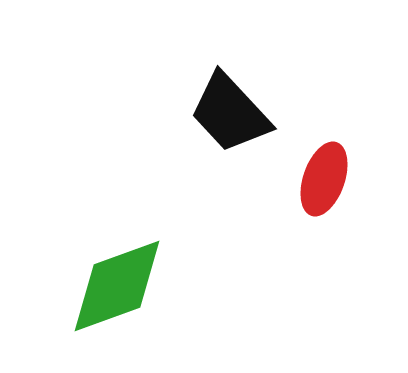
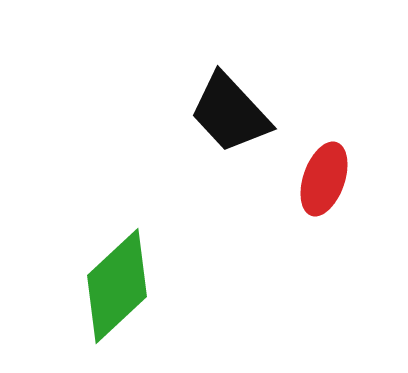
green diamond: rotated 23 degrees counterclockwise
